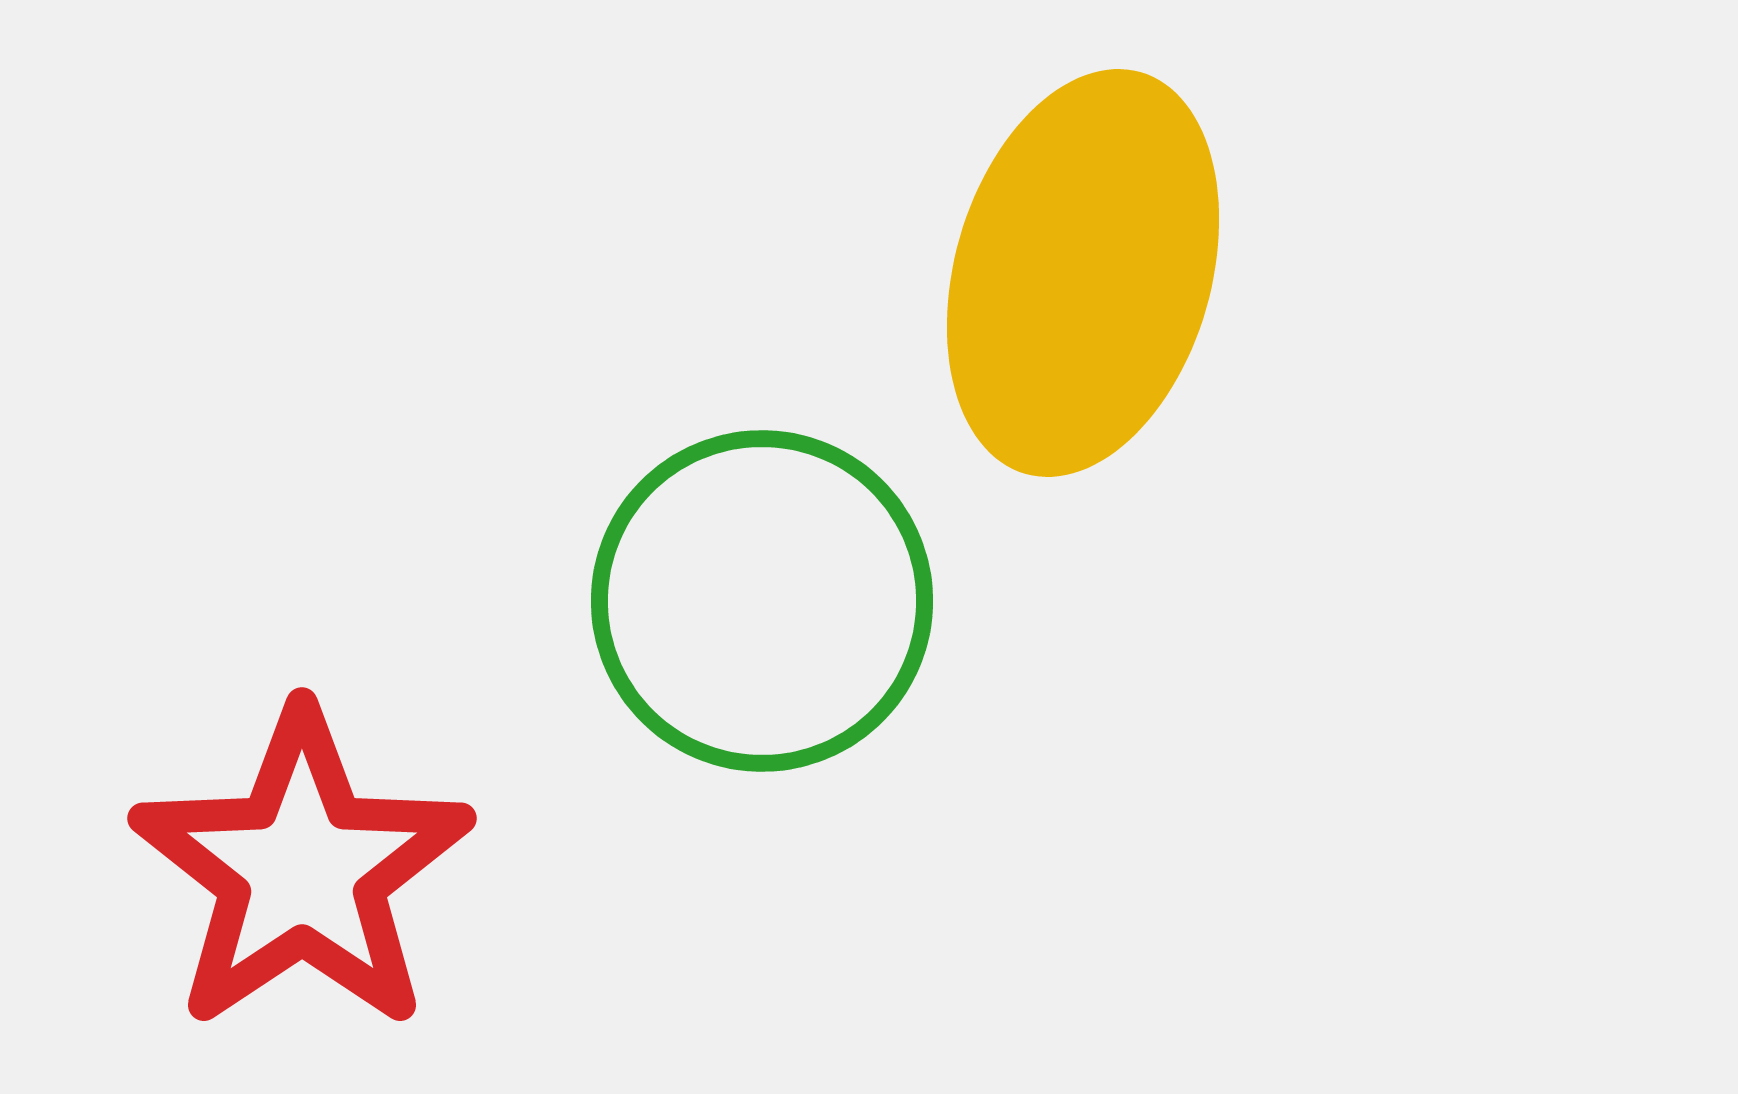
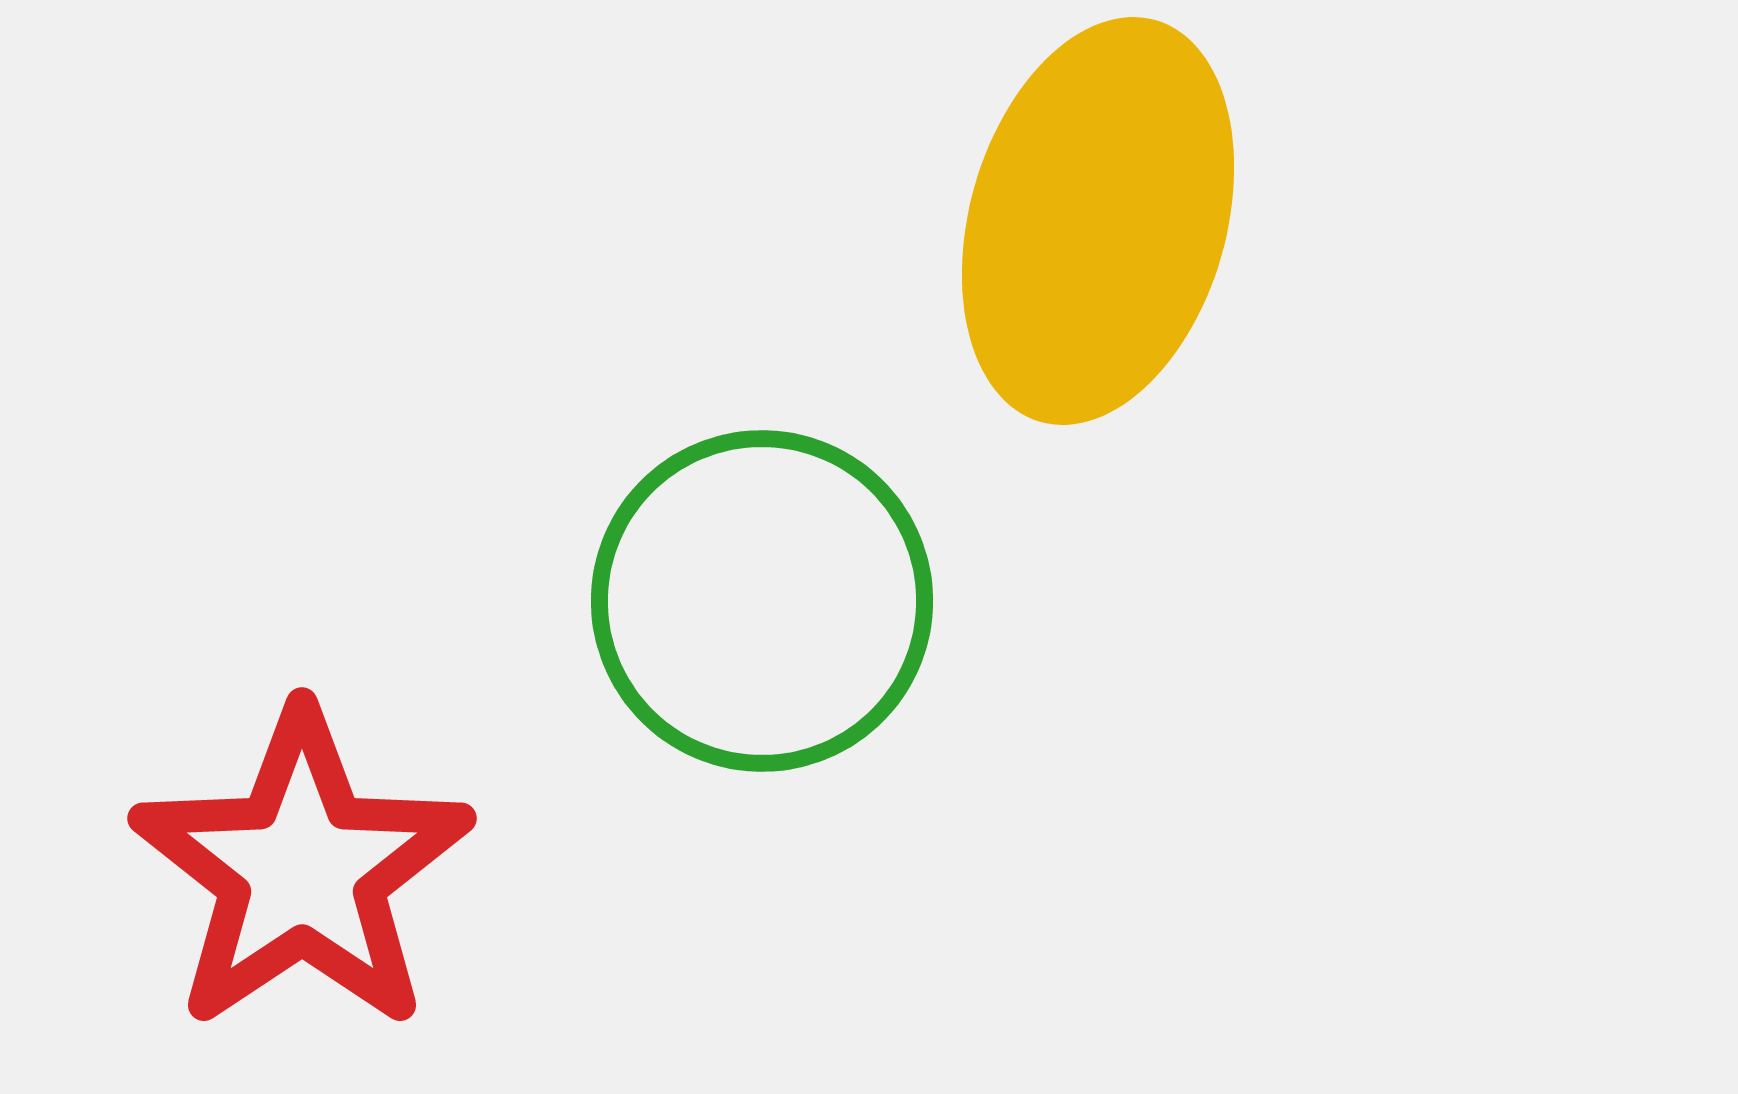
yellow ellipse: moved 15 px right, 52 px up
